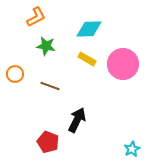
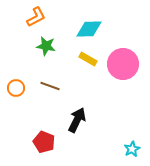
yellow rectangle: moved 1 px right
orange circle: moved 1 px right, 14 px down
red pentagon: moved 4 px left
